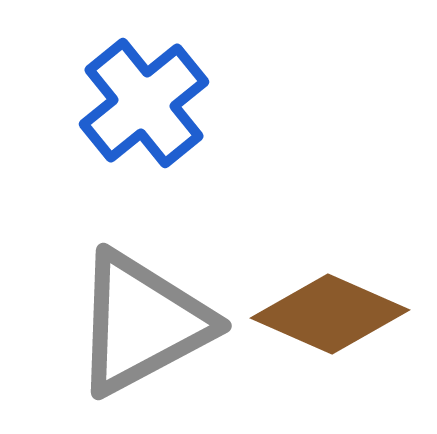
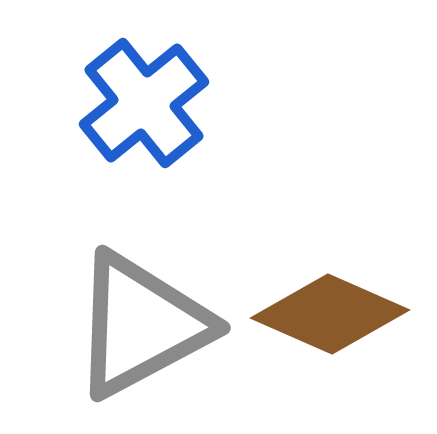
gray triangle: moved 1 px left, 2 px down
